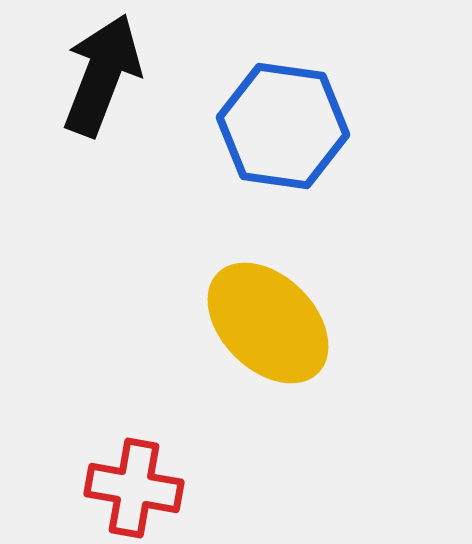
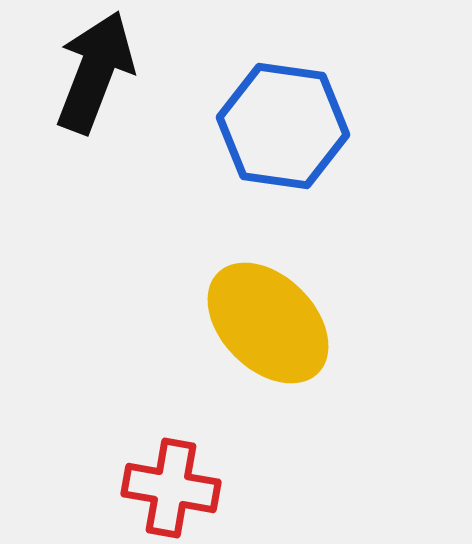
black arrow: moved 7 px left, 3 px up
red cross: moved 37 px right
